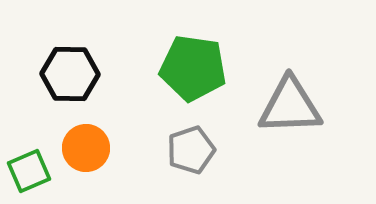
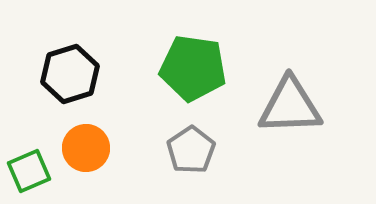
black hexagon: rotated 18 degrees counterclockwise
gray pentagon: rotated 15 degrees counterclockwise
